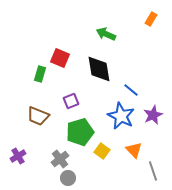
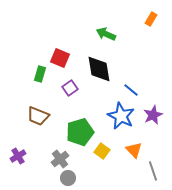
purple square: moved 1 px left, 13 px up; rotated 14 degrees counterclockwise
